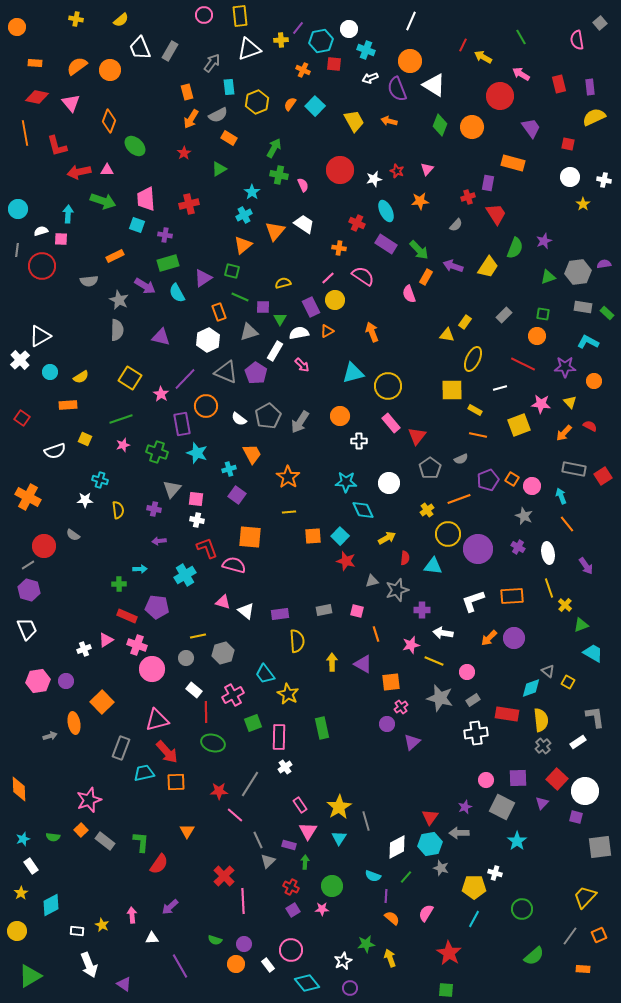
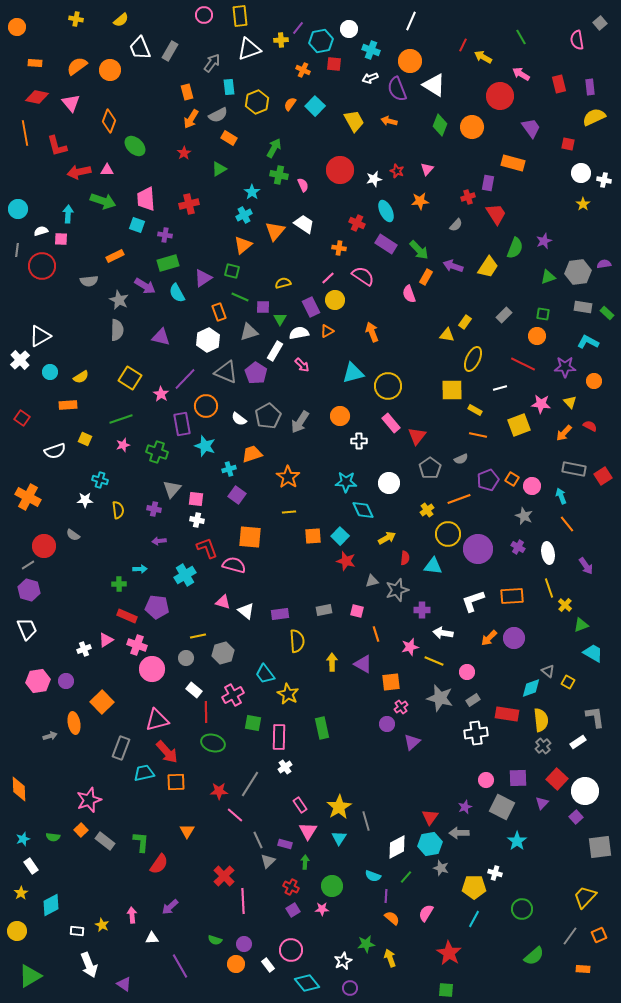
cyan cross at (366, 50): moved 5 px right
white circle at (570, 177): moved 11 px right, 4 px up
cyan star at (197, 453): moved 8 px right, 7 px up
orange trapezoid at (252, 454): rotated 80 degrees counterclockwise
pink star at (411, 645): moved 1 px left, 2 px down
green square at (253, 723): rotated 30 degrees clockwise
purple square at (576, 817): rotated 32 degrees clockwise
purple rectangle at (289, 845): moved 4 px left, 1 px up
